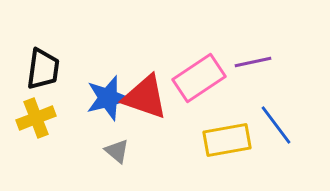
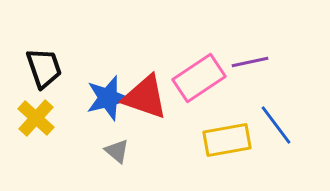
purple line: moved 3 px left
black trapezoid: moved 1 px right, 1 px up; rotated 27 degrees counterclockwise
yellow cross: rotated 27 degrees counterclockwise
